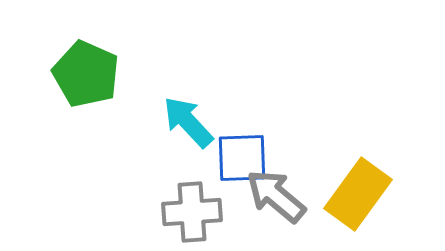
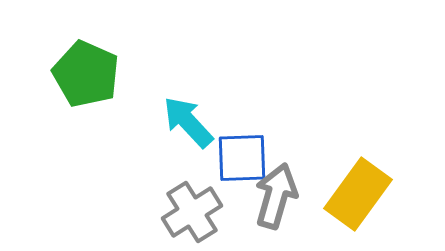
gray arrow: rotated 66 degrees clockwise
gray cross: rotated 28 degrees counterclockwise
